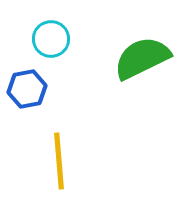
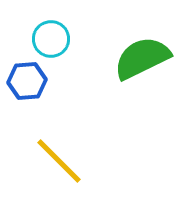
blue hexagon: moved 8 px up; rotated 6 degrees clockwise
yellow line: rotated 40 degrees counterclockwise
